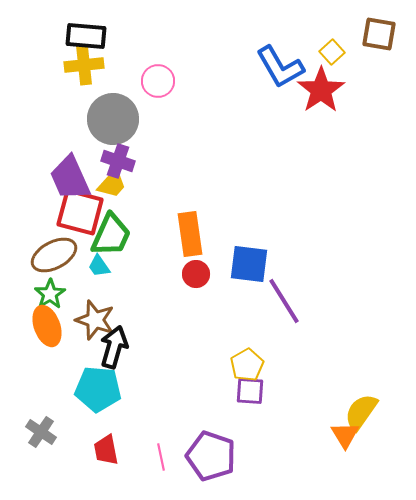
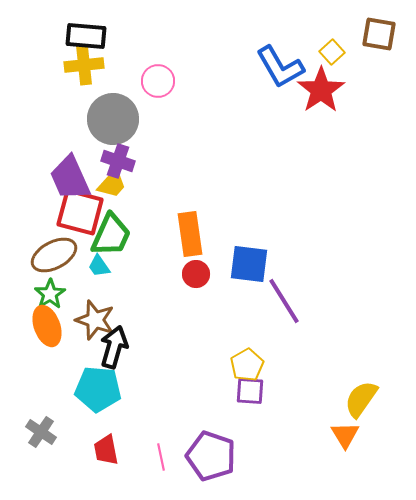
yellow semicircle: moved 13 px up
